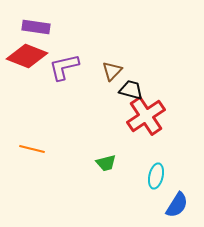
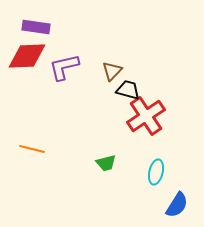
red diamond: rotated 24 degrees counterclockwise
black trapezoid: moved 3 px left
cyan ellipse: moved 4 px up
